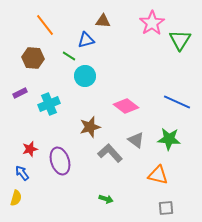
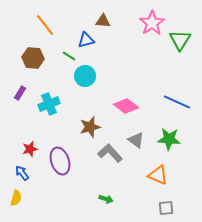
purple rectangle: rotated 32 degrees counterclockwise
orange triangle: rotated 10 degrees clockwise
